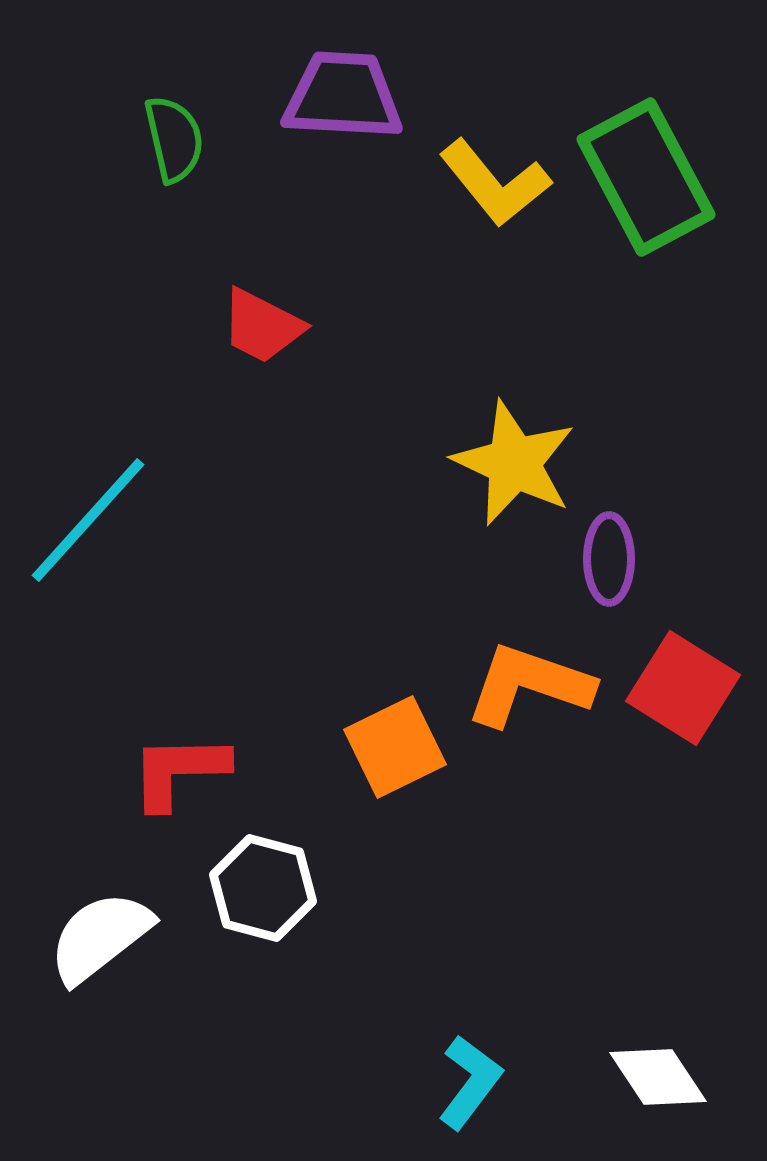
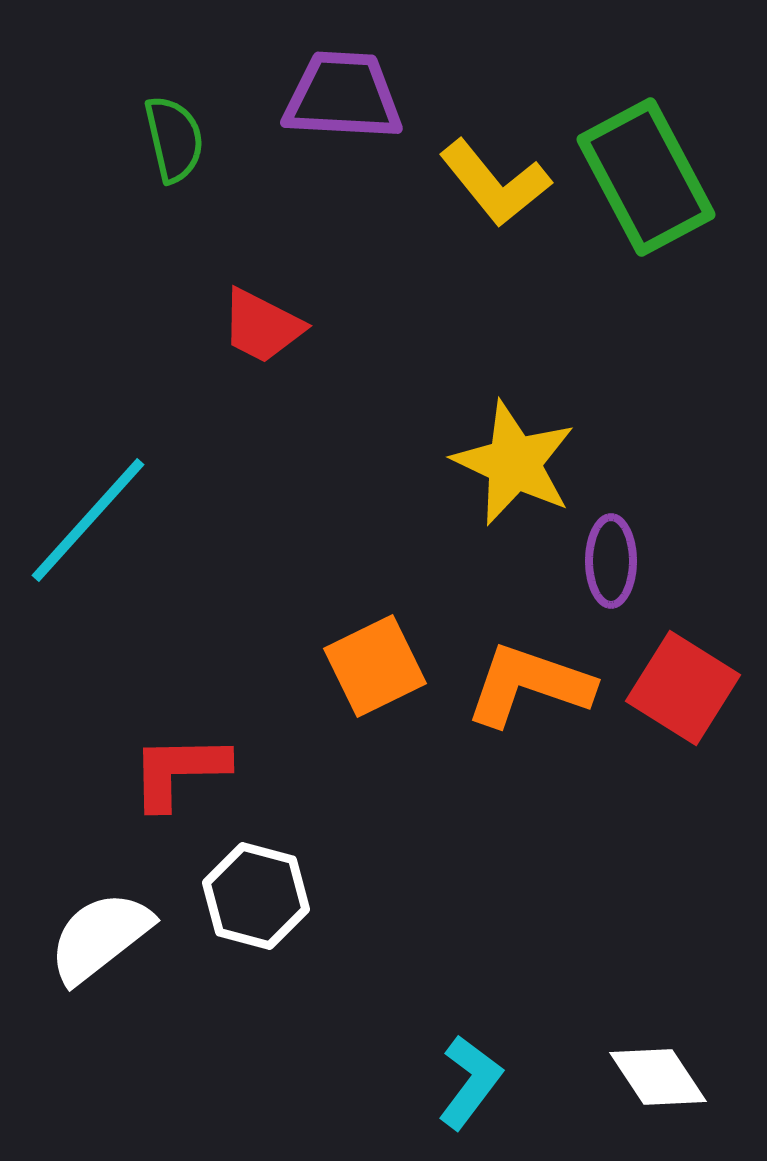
purple ellipse: moved 2 px right, 2 px down
orange square: moved 20 px left, 81 px up
white hexagon: moved 7 px left, 8 px down
